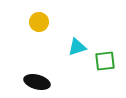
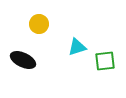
yellow circle: moved 2 px down
black ellipse: moved 14 px left, 22 px up; rotated 10 degrees clockwise
